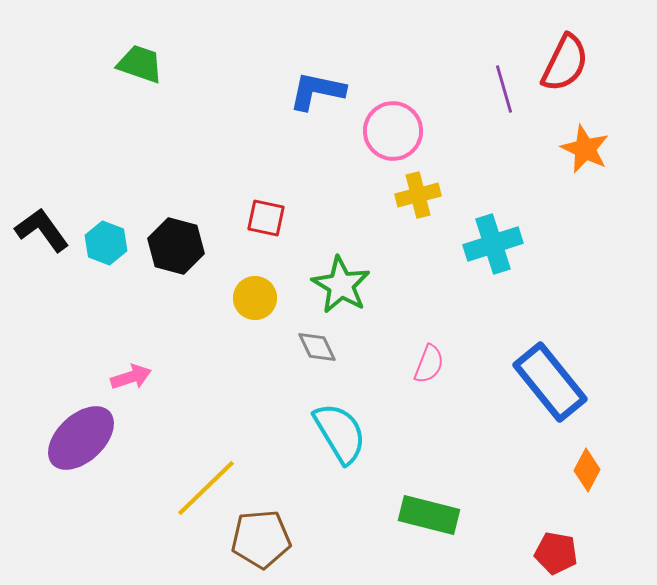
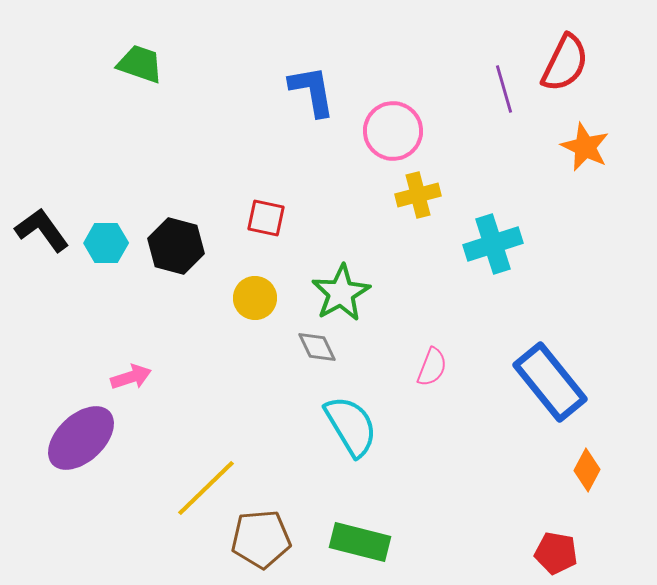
blue L-shape: moved 5 px left; rotated 68 degrees clockwise
orange star: moved 2 px up
cyan hexagon: rotated 21 degrees counterclockwise
green star: moved 8 px down; rotated 12 degrees clockwise
pink semicircle: moved 3 px right, 3 px down
cyan semicircle: moved 11 px right, 7 px up
green rectangle: moved 69 px left, 27 px down
